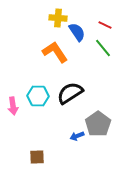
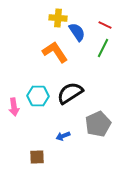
green line: rotated 66 degrees clockwise
pink arrow: moved 1 px right, 1 px down
gray pentagon: rotated 10 degrees clockwise
blue arrow: moved 14 px left
